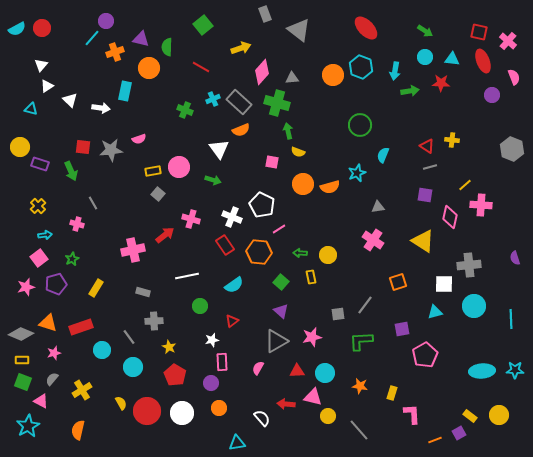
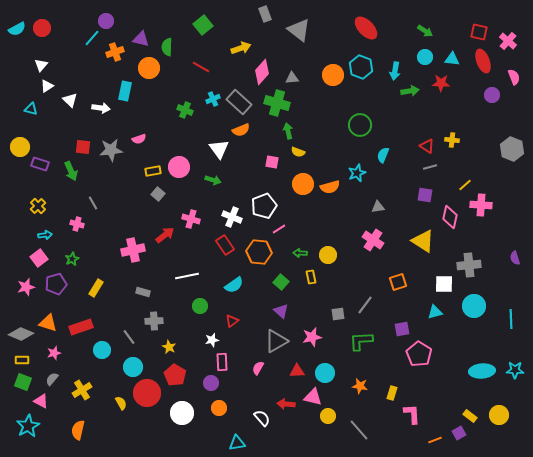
white pentagon at (262, 205): moved 2 px right, 1 px down; rotated 25 degrees clockwise
pink pentagon at (425, 355): moved 6 px left, 1 px up; rotated 10 degrees counterclockwise
red circle at (147, 411): moved 18 px up
